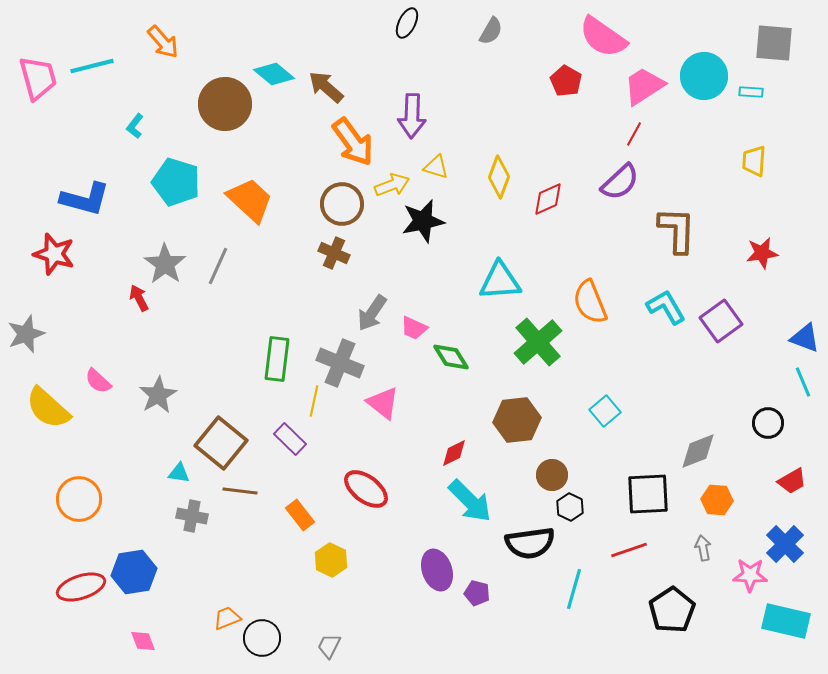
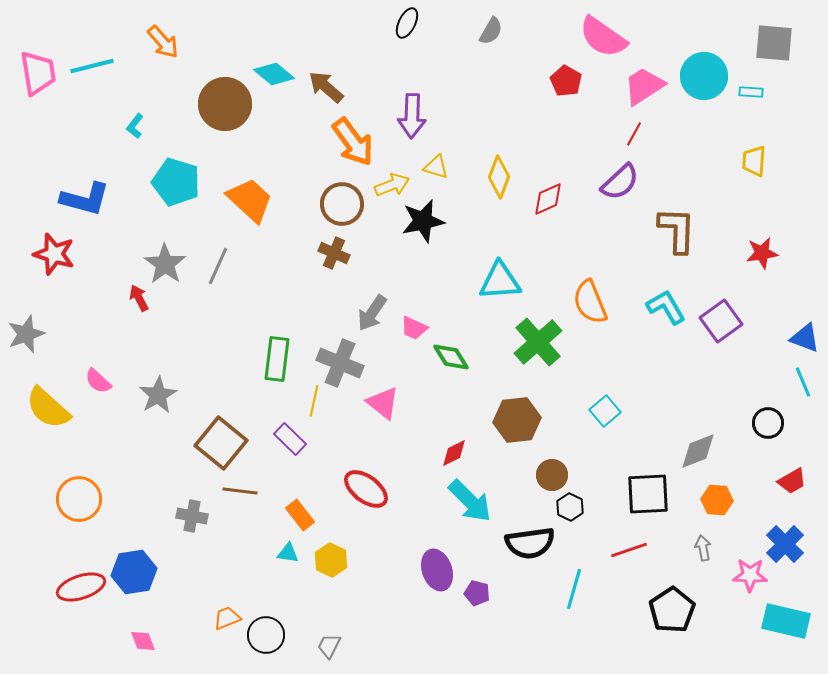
pink trapezoid at (38, 78): moved 5 px up; rotated 6 degrees clockwise
cyan triangle at (179, 473): moved 109 px right, 80 px down
black circle at (262, 638): moved 4 px right, 3 px up
